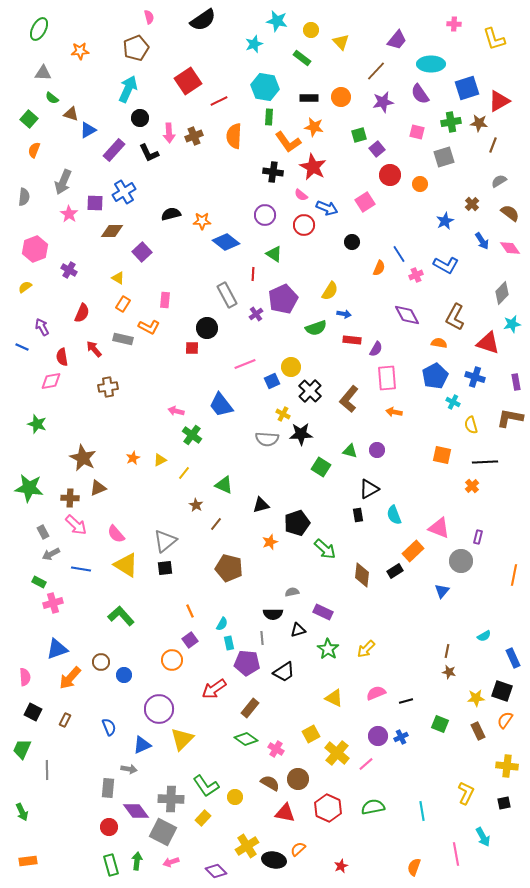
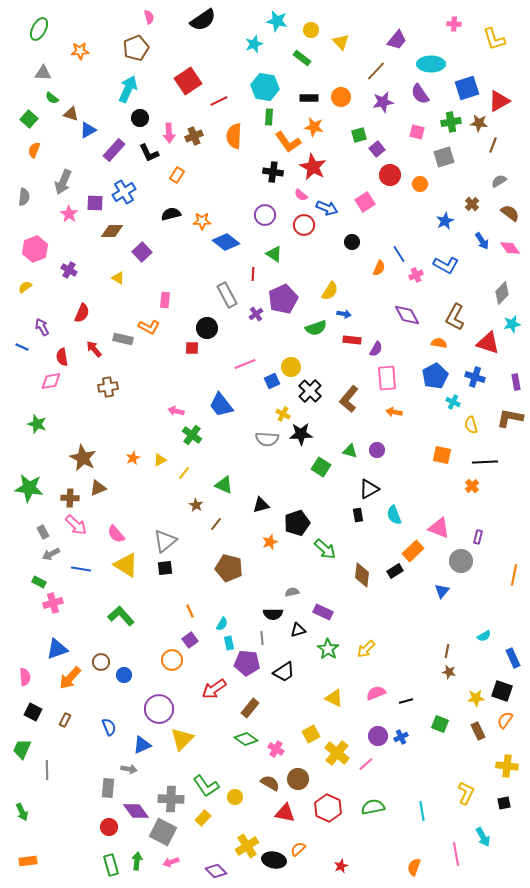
orange rectangle at (123, 304): moved 54 px right, 129 px up
